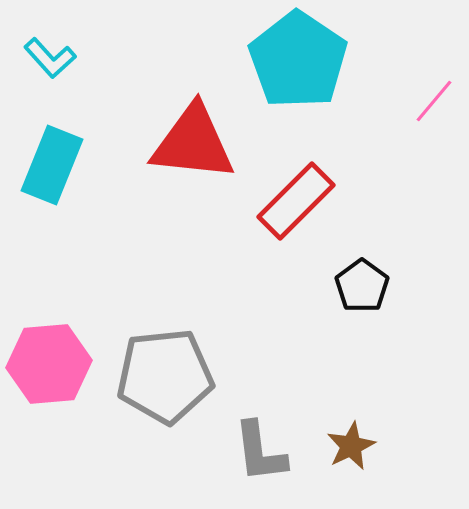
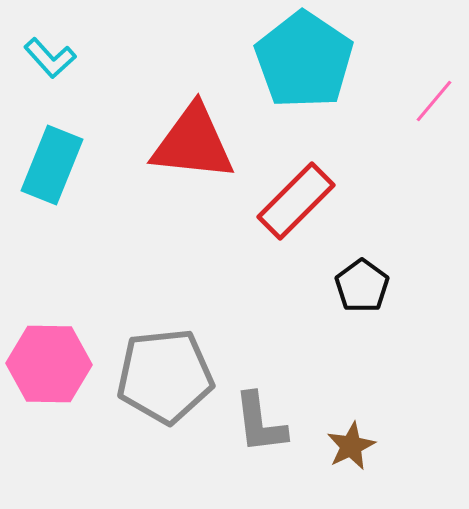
cyan pentagon: moved 6 px right
pink hexagon: rotated 6 degrees clockwise
gray L-shape: moved 29 px up
